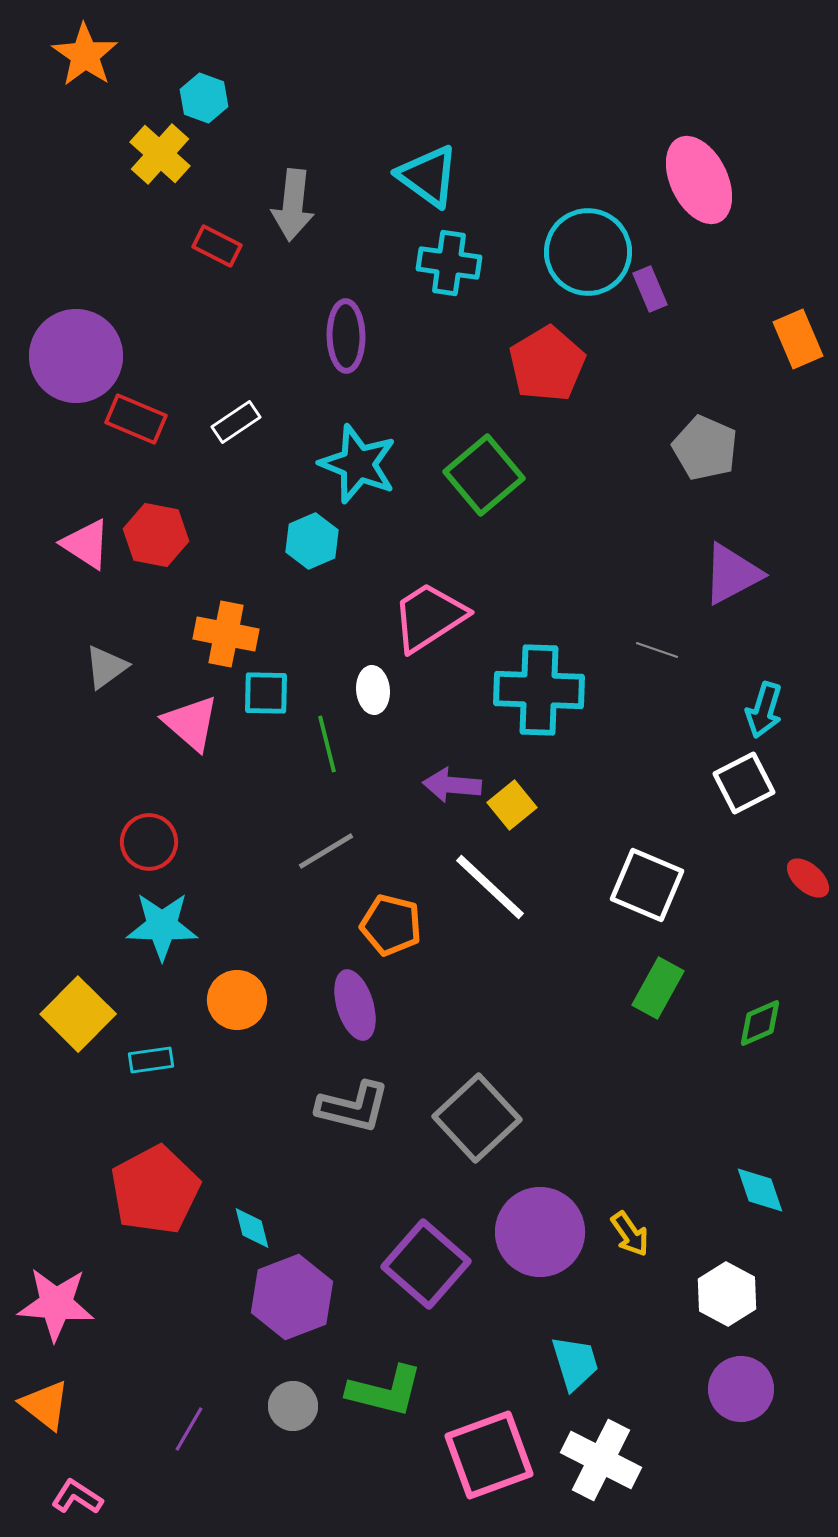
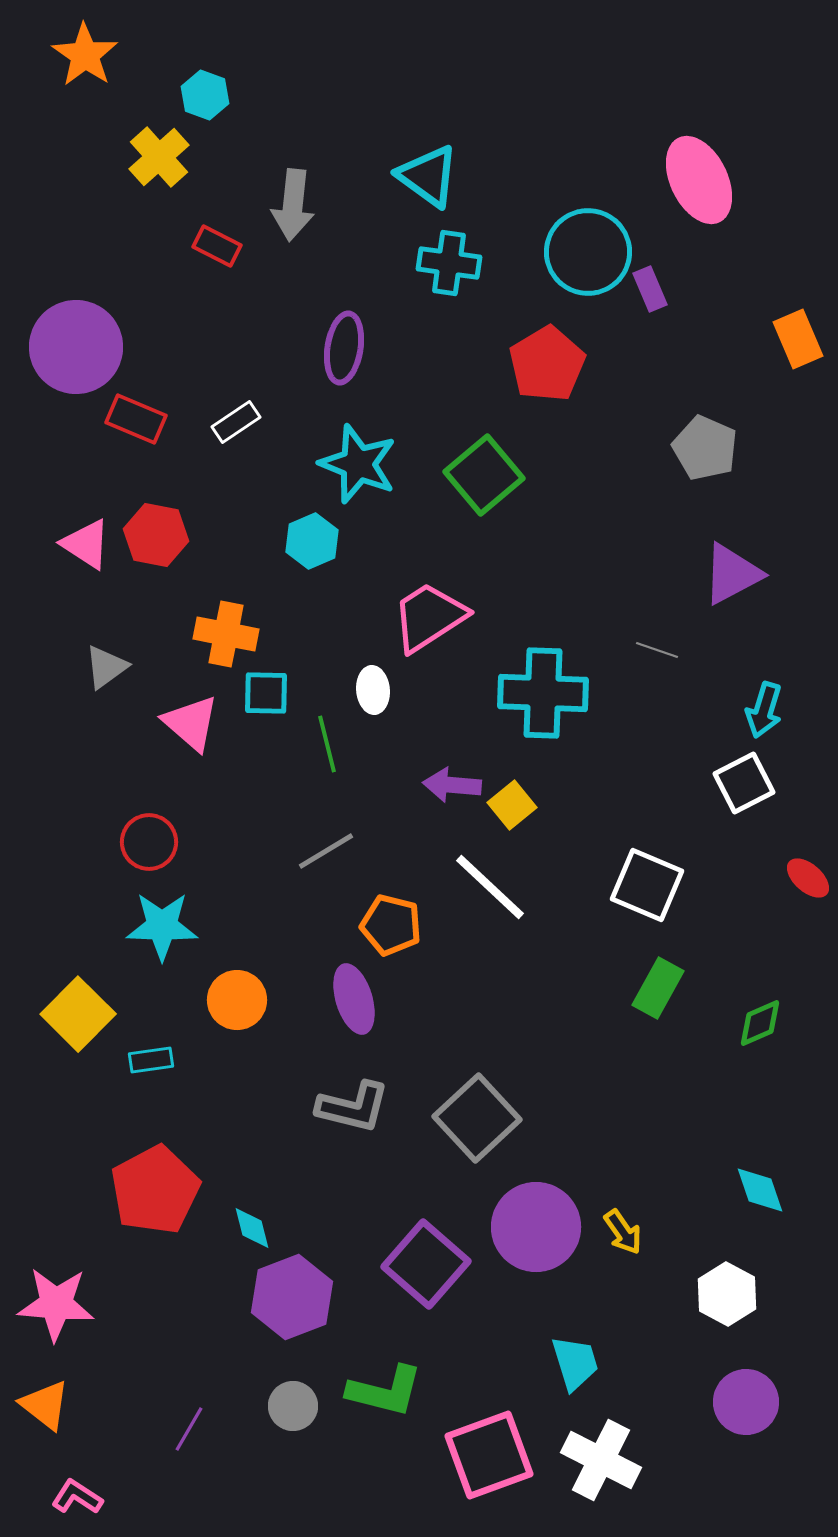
cyan hexagon at (204, 98): moved 1 px right, 3 px up
yellow cross at (160, 154): moved 1 px left, 3 px down; rotated 6 degrees clockwise
purple ellipse at (346, 336): moved 2 px left, 12 px down; rotated 10 degrees clockwise
purple circle at (76, 356): moved 9 px up
cyan cross at (539, 690): moved 4 px right, 3 px down
purple ellipse at (355, 1005): moved 1 px left, 6 px up
purple circle at (540, 1232): moved 4 px left, 5 px up
yellow arrow at (630, 1234): moved 7 px left, 2 px up
purple circle at (741, 1389): moved 5 px right, 13 px down
